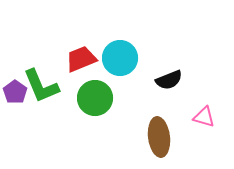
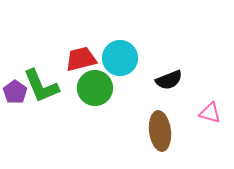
red trapezoid: rotated 8 degrees clockwise
green circle: moved 10 px up
pink triangle: moved 6 px right, 4 px up
brown ellipse: moved 1 px right, 6 px up
